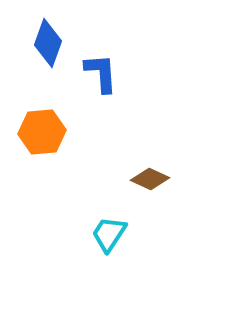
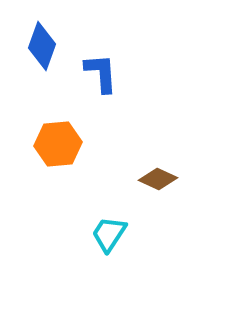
blue diamond: moved 6 px left, 3 px down
orange hexagon: moved 16 px right, 12 px down
brown diamond: moved 8 px right
